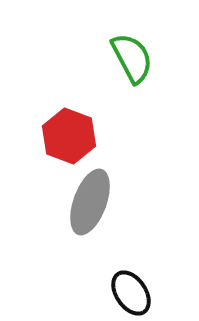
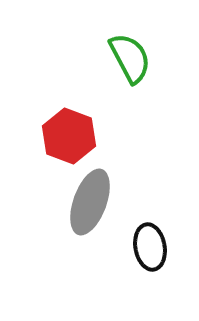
green semicircle: moved 2 px left
black ellipse: moved 19 px right, 46 px up; rotated 24 degrees clockwise
